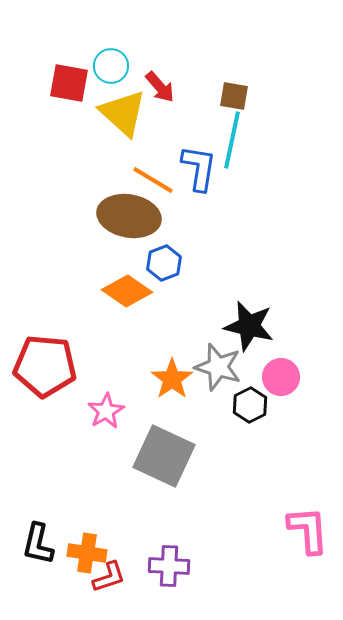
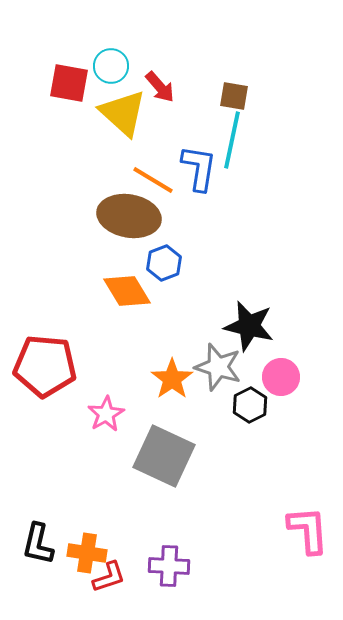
orange diamond: rotated 24 degrees clockwise
pink star: moved 3 px down
